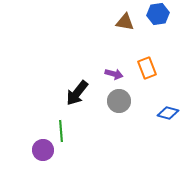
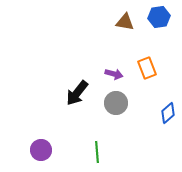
blue hexagon: moved 1 px right, 3 px down
gray circle: moved 3 px left, 2 px down
blue diamond: rotated 55 degrees counterclockwise
green line: moved 36 px right, 21 px down
purple circle: moved 2 px left
